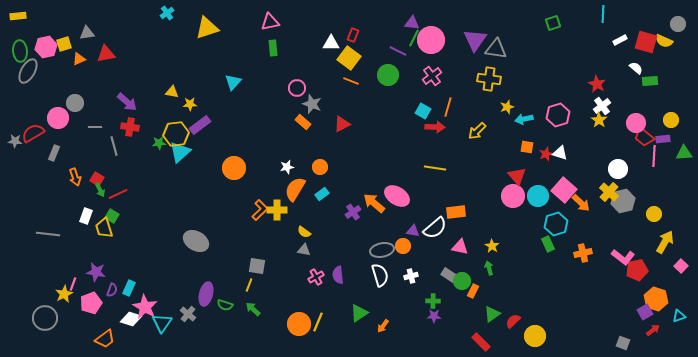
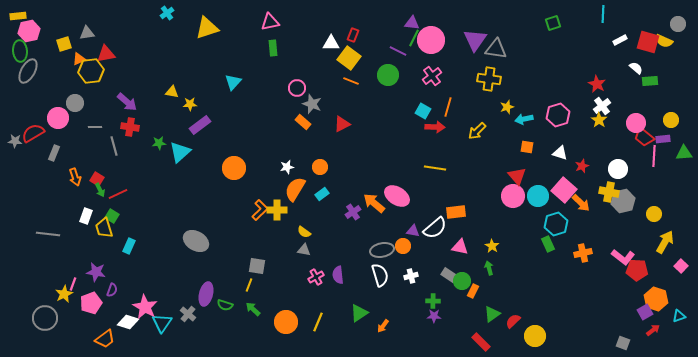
red square at (646, 42): moved 2 px right
pink hexagon at (46, 47): moved 17 px left, 16 px up
yellow hexagon at (176, 134): moved 85 px left, 63 px up
red star at (546, 154): moved 36 px right, 12 px down
yellow cross at (609, 192): rotated 30 degrees counterclockwise
red pentagon at (637, 270): rotated 15 degrees clockwise
cyan rectangle at (129, 288): moved 42 px up
white diamond at (131, 319): moved 3 px left, 3 px down
orange circle at (299, 324): moved 13 px left, 2 px up
